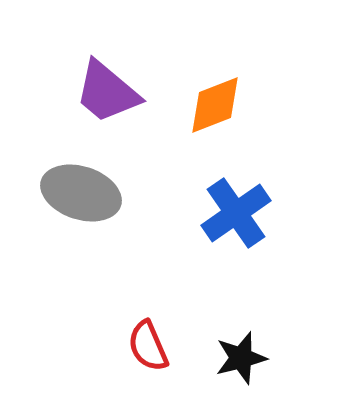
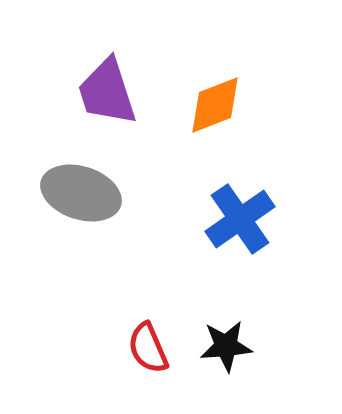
purple trapezoid: rotated 32 degrees clockwise
blue cross: moved 4 px right, 6 px down
red semicircle: moved 2 px down
black star: moved 15 px left, 12 px up; rotated 10 degrees clockwise
